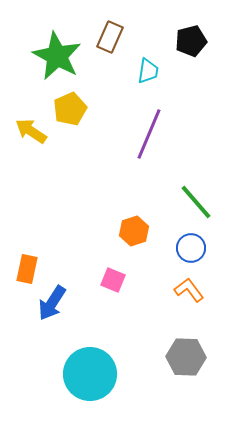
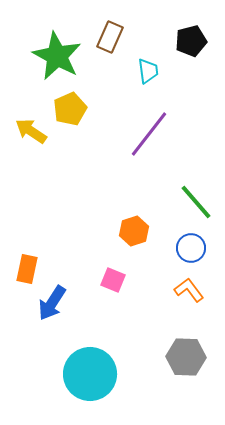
cyan trapezoid: rotated 16 degrees counterclockwise
purple line: rotated 15 degrees clockwise
